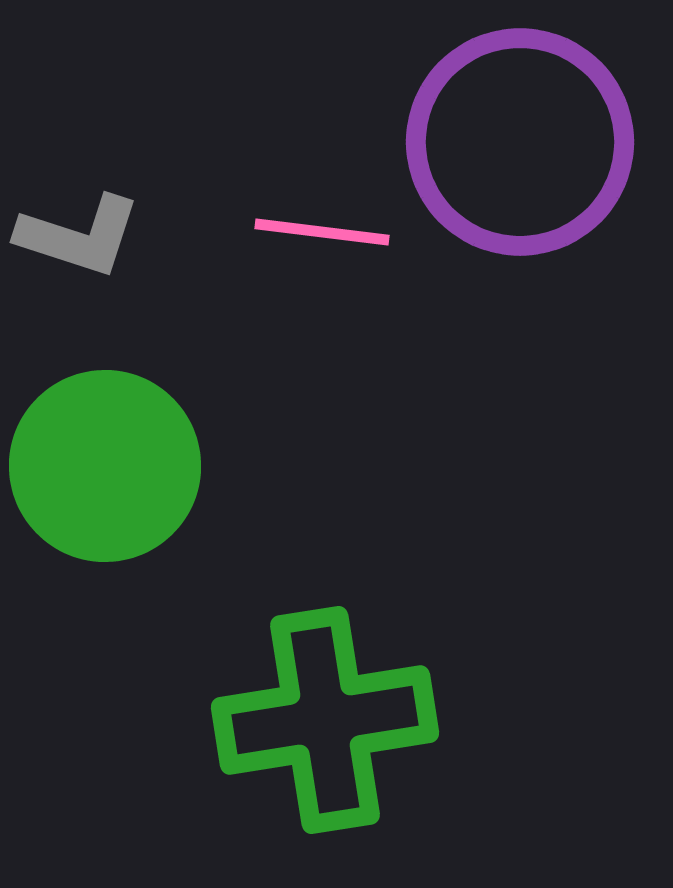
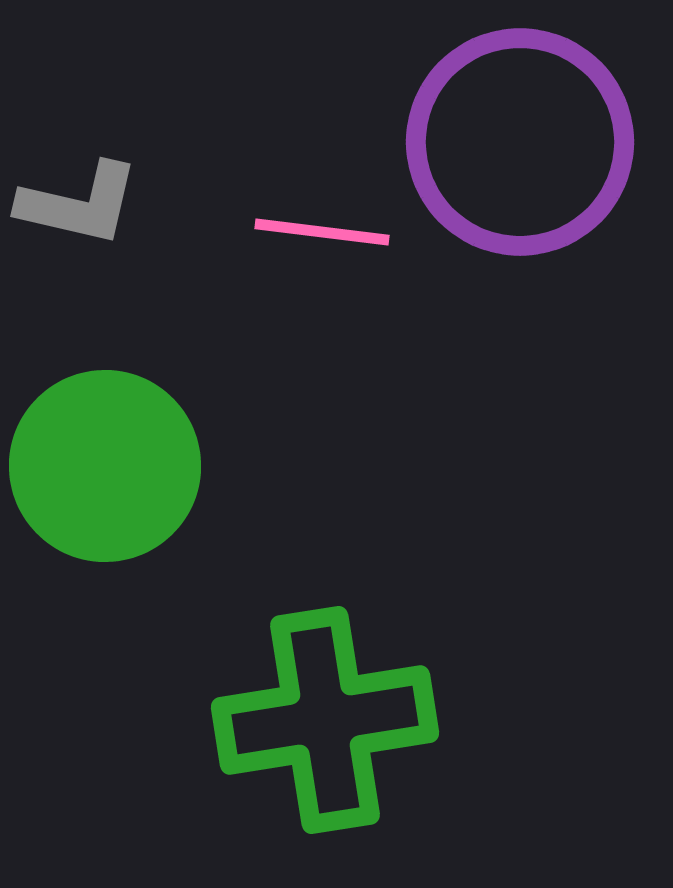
gray L-shape: moved 32 px up; rotated 5 degrees counterclockwise
